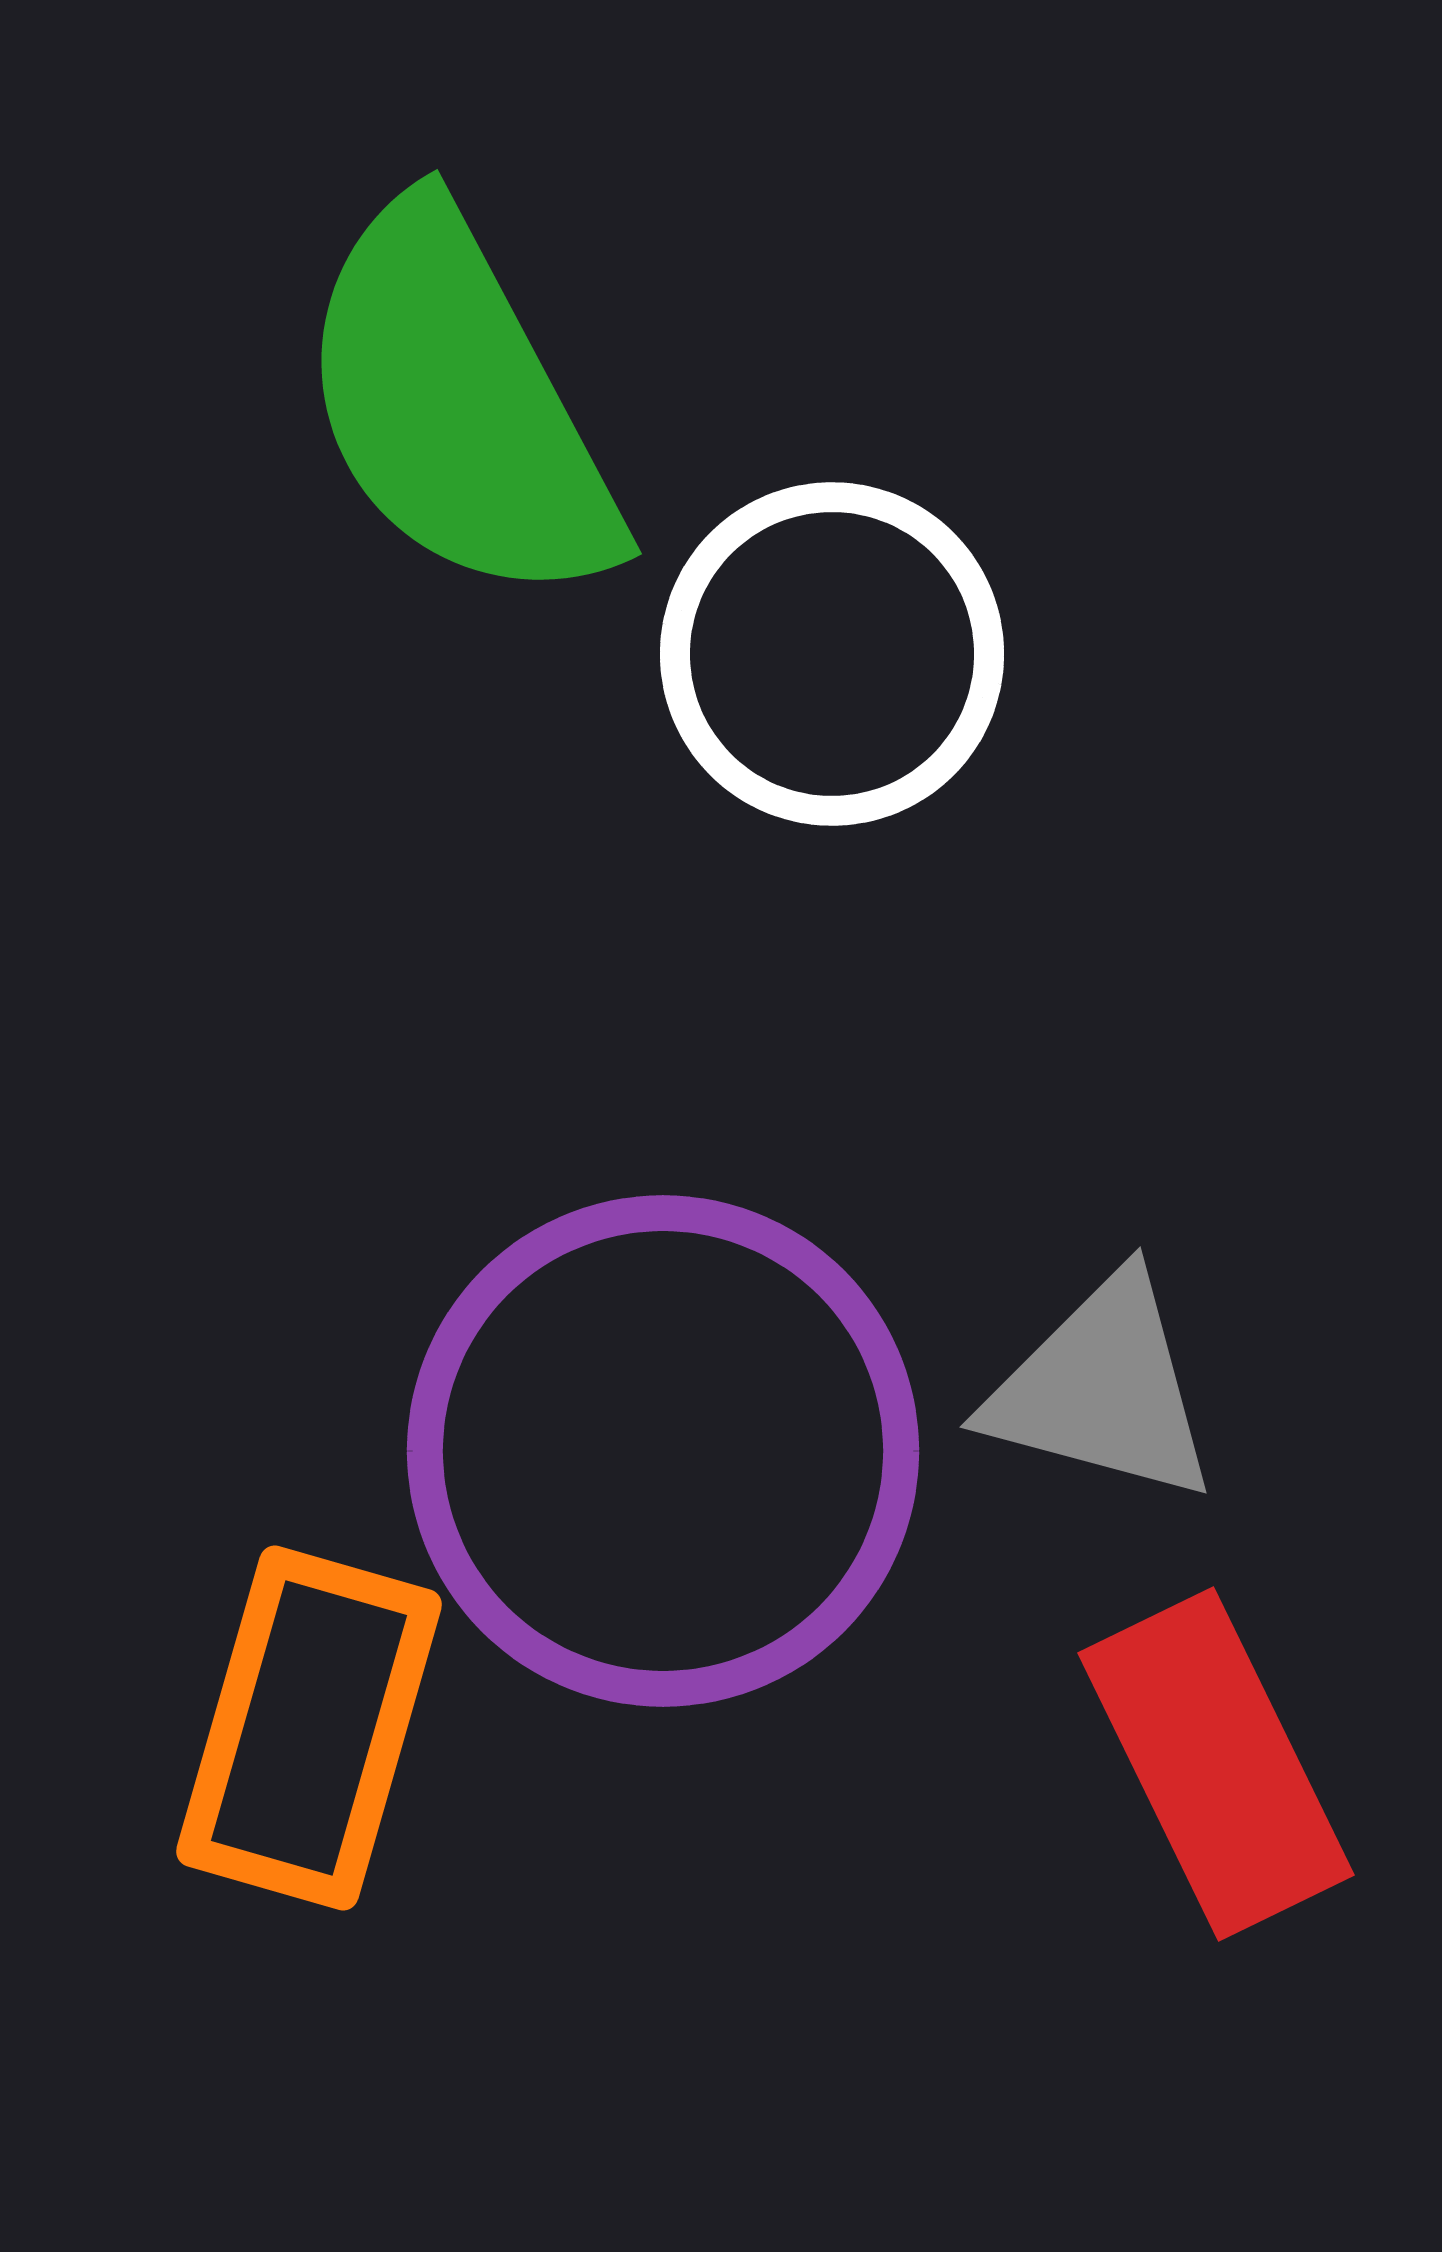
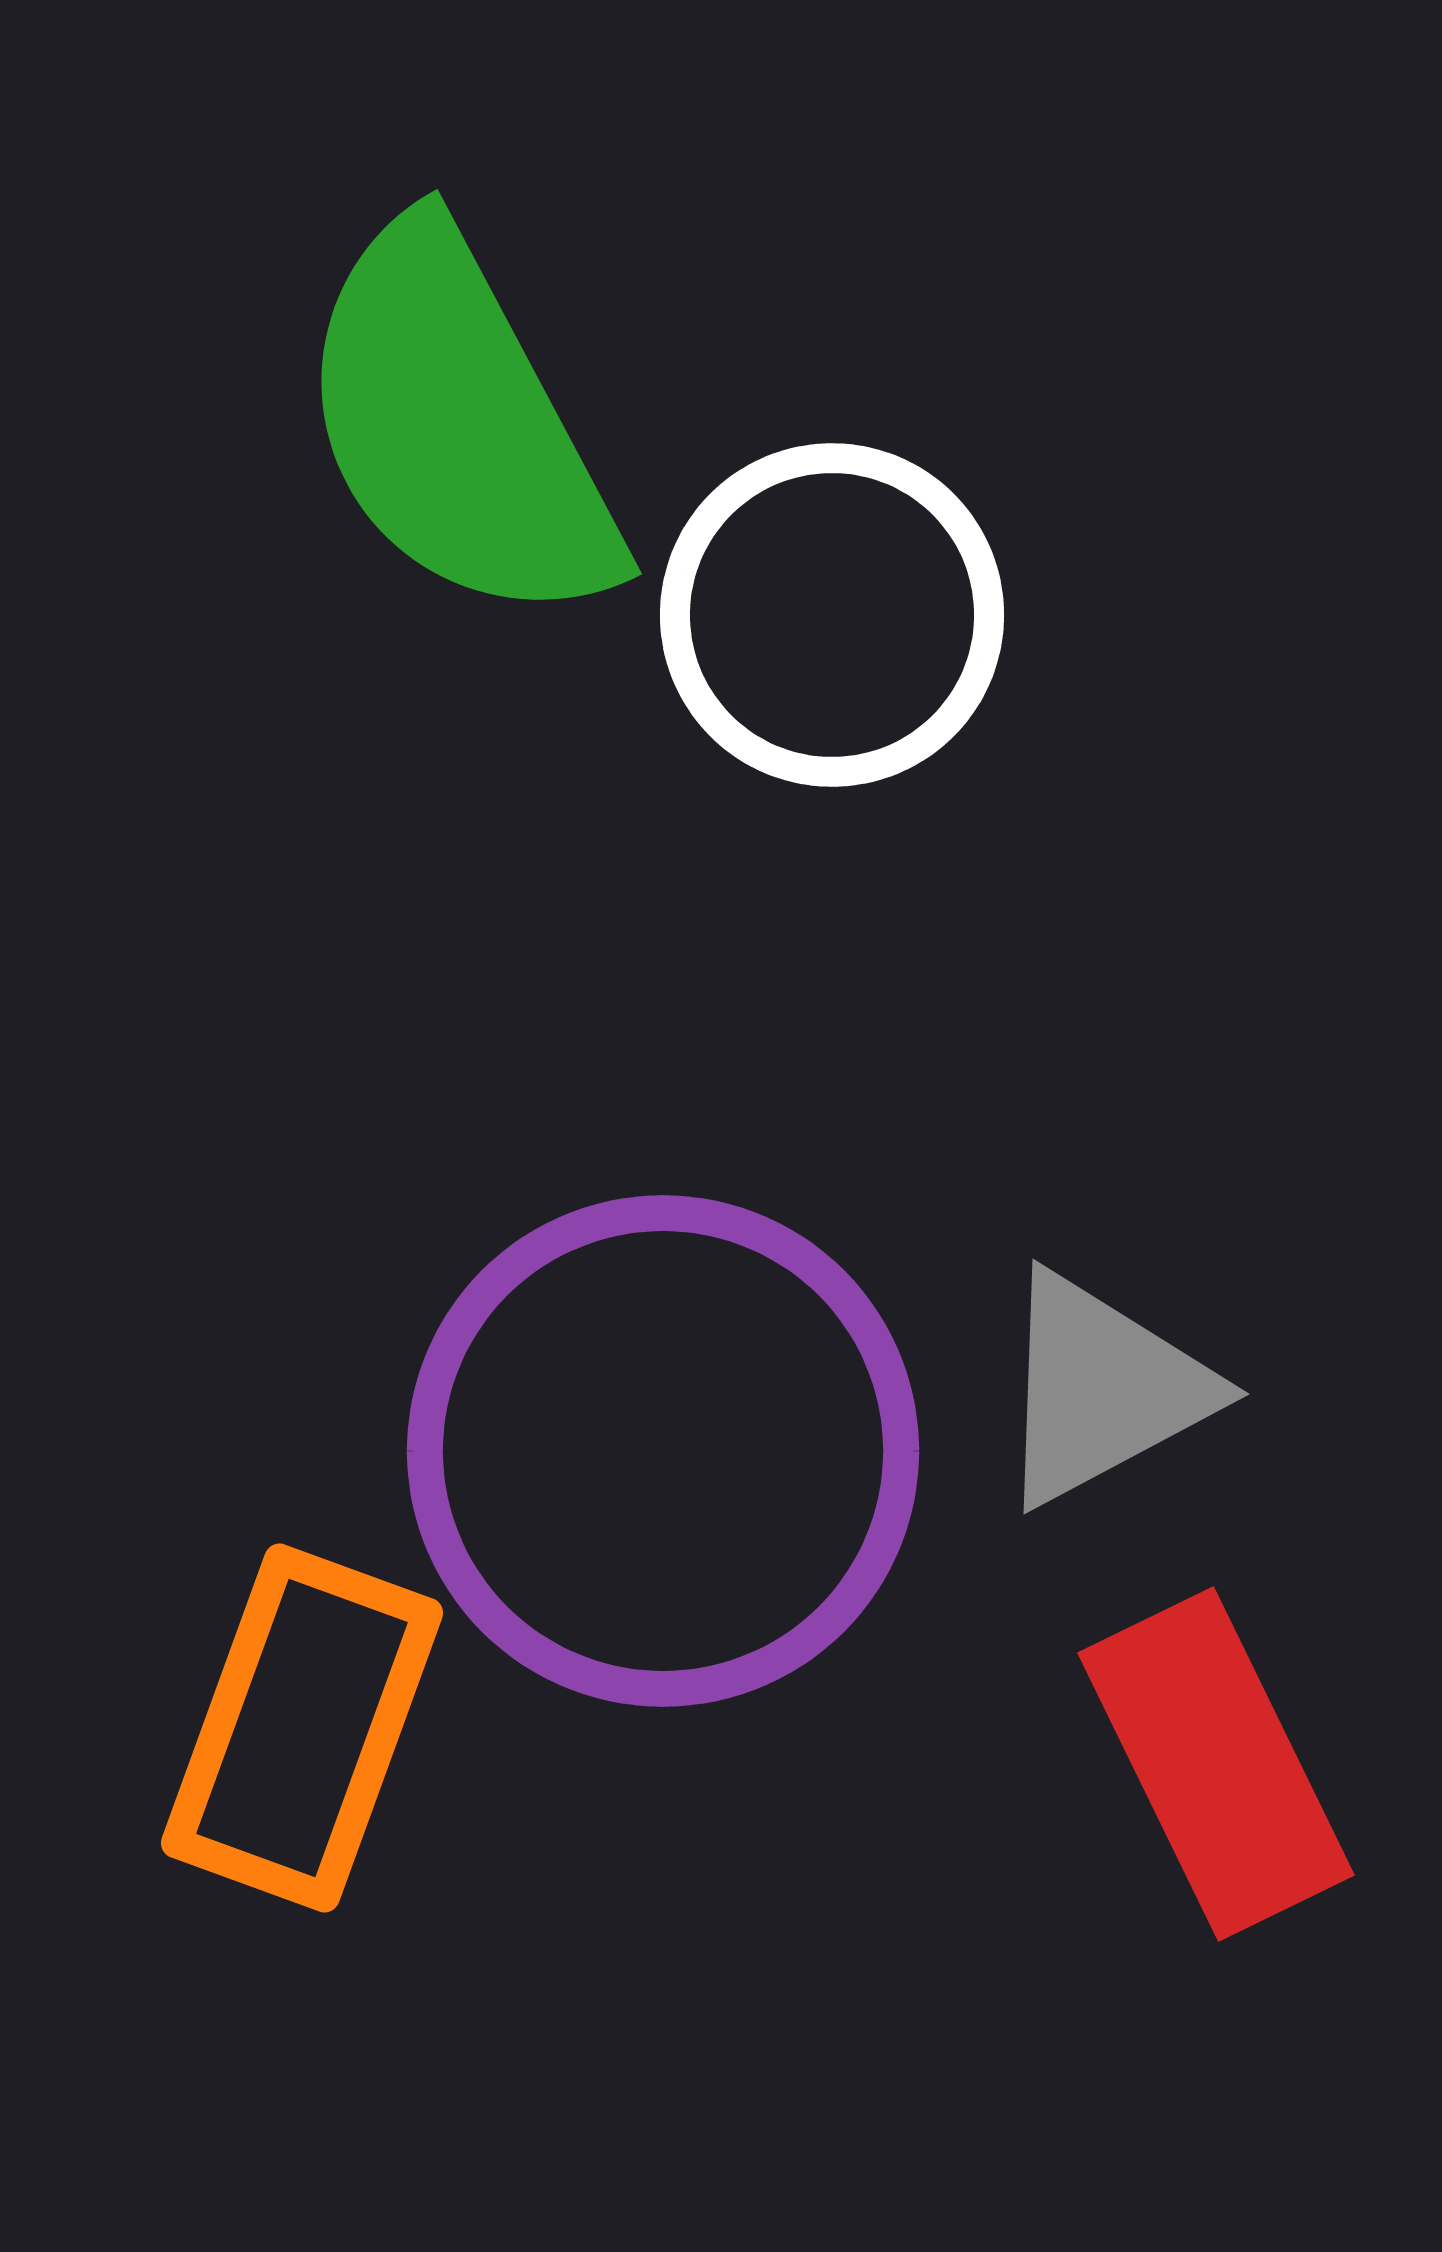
green semicircle: moved 20 px down
white circle: moved 39 px up
gray triangle: rotated 43 degrees counterclockwise
orange rectangle: moved 7 px left; rotated 4 degrees clockwise
